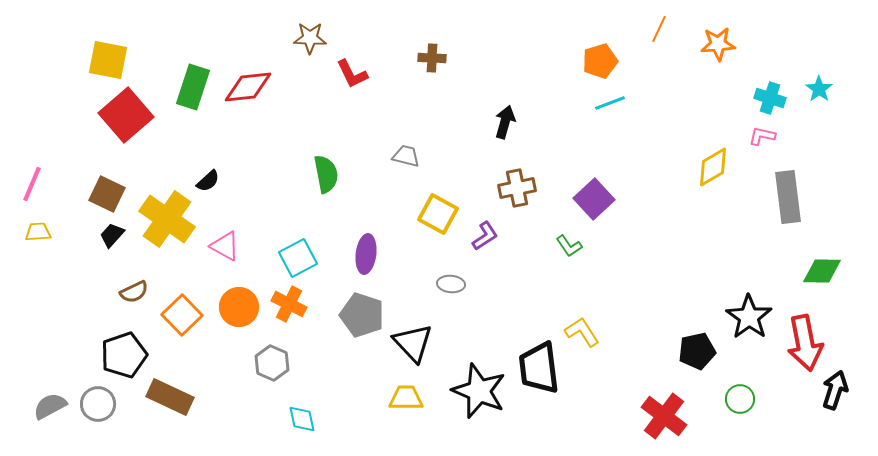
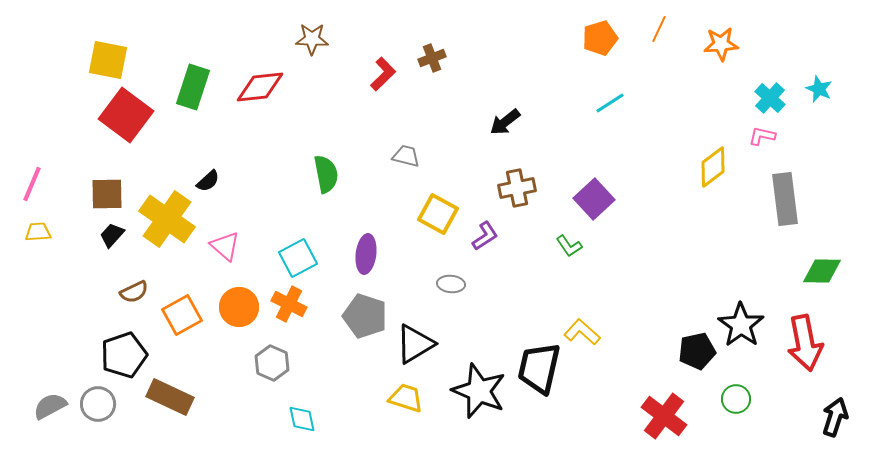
brown star at (310, 38): moved 2 px right, 1 px down
orange star at (718, 44): moved 3 px right
brown cross at (432, 58): rotated 24 degrees counterclockwise
orange pentagon at (600, 61): moved 23 px up
red L-shape at (352, 74): moved 31 px right; rotated 108 degrees counterclockwise
red diamond at (248, 87): moved 12 px right
cyan star at (819, 89): rotated 12 degrees counterclockwise
cyan cross at (770, 98): rotated 24 degrees clockwise
cyan line at (610, 103): rotated 12 degrees counterclockwise
red square at (126, 115): rotated 12 degrees counterclockwise
black arrow at (505, 122): rotated 144 degrees counterclockwise
yellow diamond at (713, 167): rotated 6 degrees counterclockwise
brown square at (107, 194): rotated 27 degrees counterclockwise
gray rectangle at (788, 197): moved 3 px left, 2 px down
pink triangle at (225, 246): rotated 12 degrees clockwise
orange square at (182, 315): rotated 15 degrees clockwise
gray pentagon at (362, 315): moved 3 px right, 1 px down
black star at (749, 317): moved 8 px left, 8 px down
yellow L-shape at (582, 332): rotated 15 degrees counterclockwise
black triangle at (413, 343): moved 2 px right, 1 px down; rotated 42 degrees clockwise
black trapezoid at (539, 368): rotated 20 degrees clockwise
black arrow at (835, 390): moved 27 px down
yellow trapezoid at (406, 398): rotated 18 degrees clockwise
green circle at (740, 399): moved 4 px left
